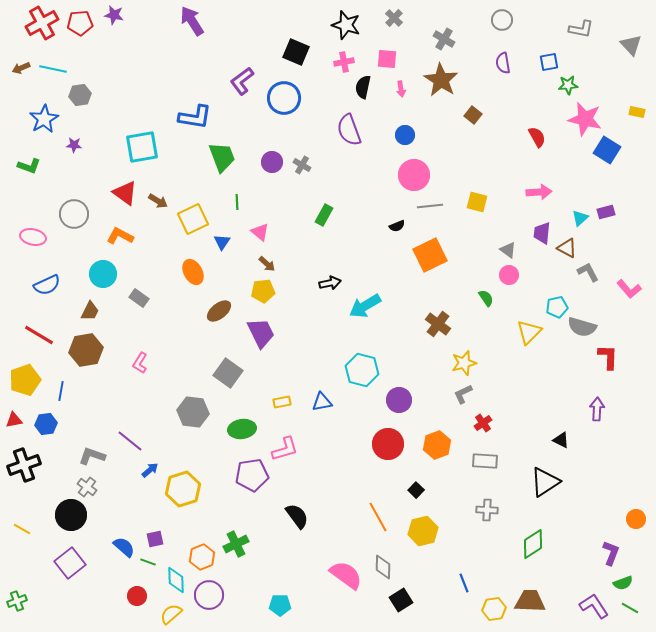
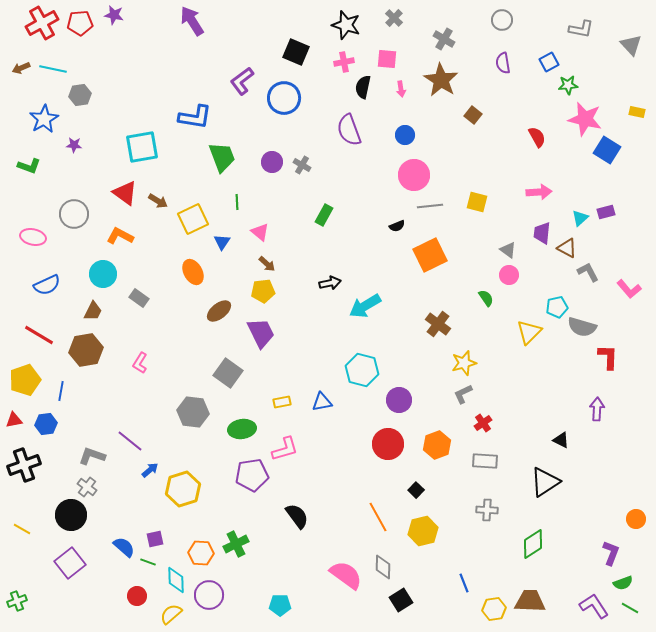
blue square at (549, 62): rotated 18 degrees counterclockwise
brown trapezoid at (90, 311): moved 3 px right
orange hexagon at (202, 557): moved 1 px left, 4 px up; rotated 25 degrees clockwise
